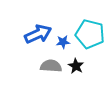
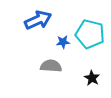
blue arrow: moved 14 px up
black star: moved 16 px right, 12 px down
